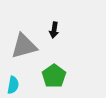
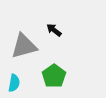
black arrow: rotated 119 degrees clockwise
cyan semicircle: moved 1 px right, 2 px up
